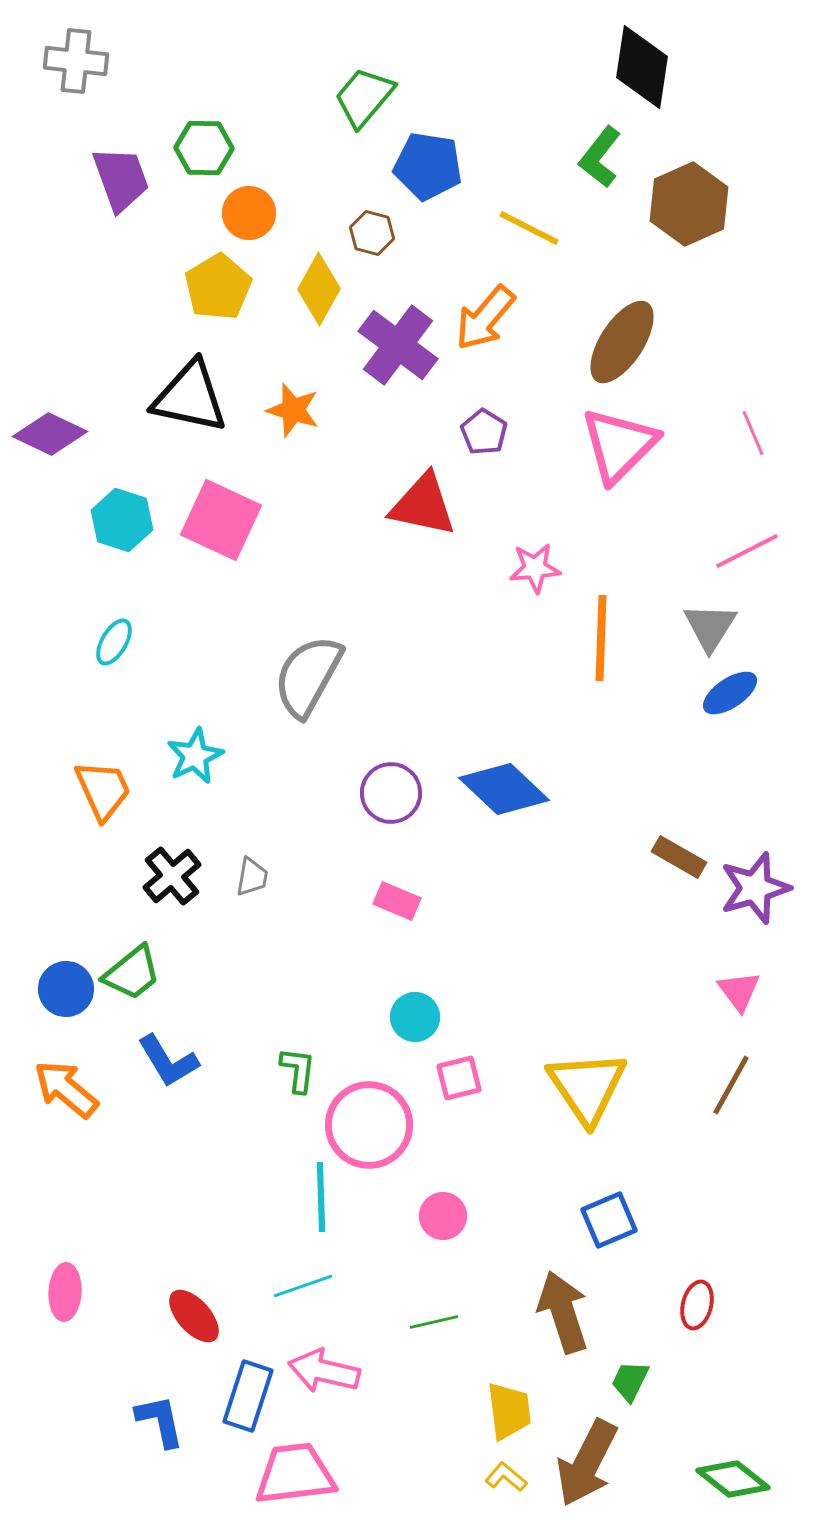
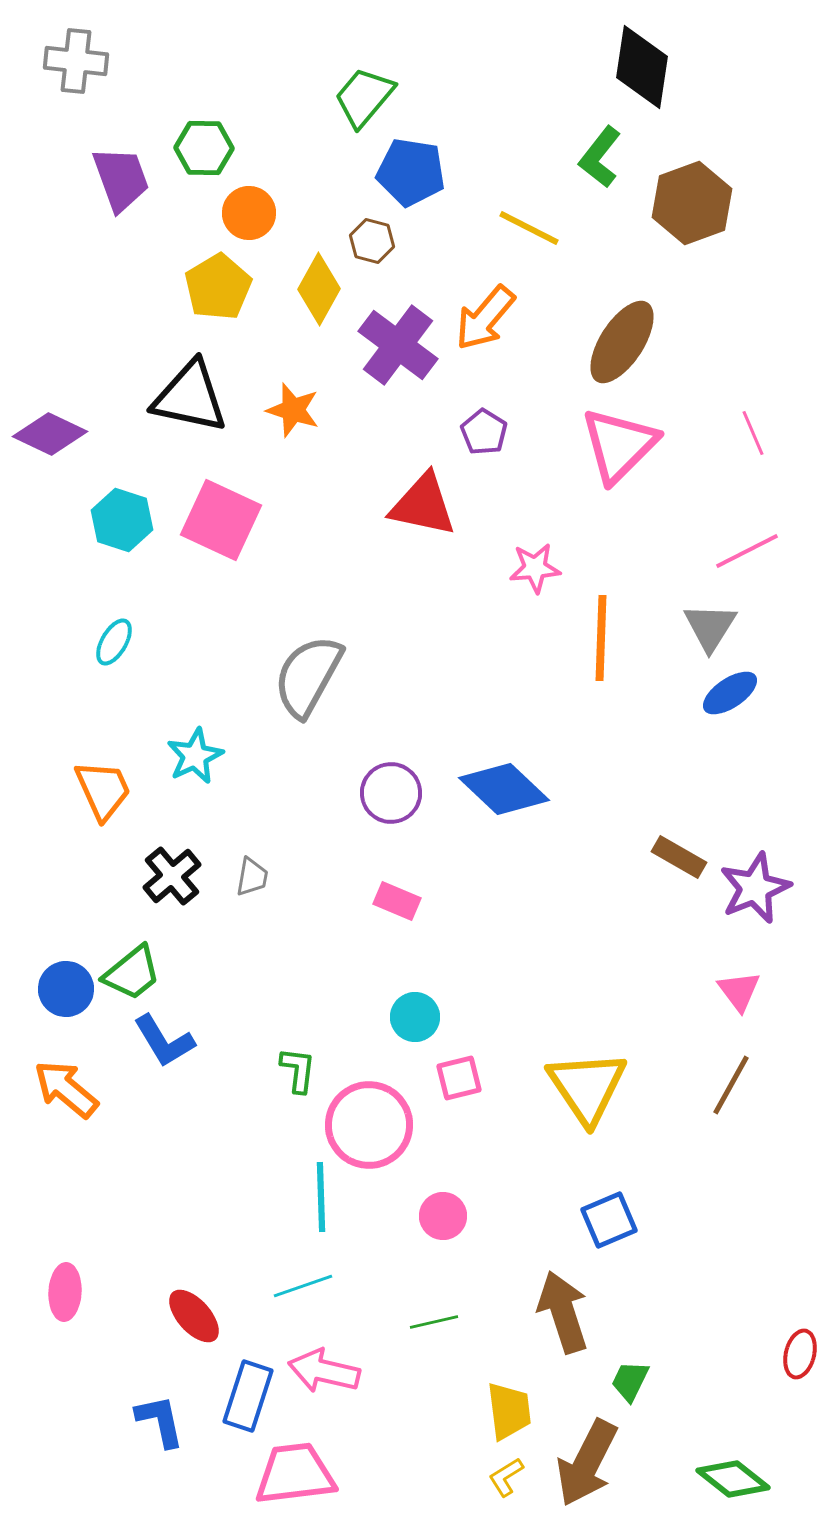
blue pentagon at (428, 166): moved 17 px left, 6 px down
brown hexagon at (689, 204): moved 3 px right, 1 px up; rotated 4 degrees clockwise
brown hexagon at (372, 233): moved 8 px down
purple star at (755, 888): rotated 6 degrees counterclockwise
blue L-shape at (168, 1061): moved 4 px left, 20 px up
red ellipse at (697, 1305): moved 103 px right, 49 px down
yellow L-shape at (506, 1477): rotated 72 degrees counterclockwise
